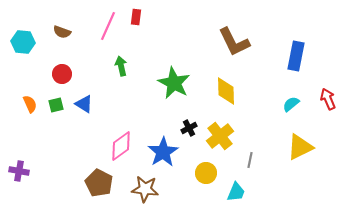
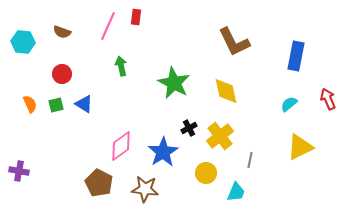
yellow diamond: rotated 12 degrees counterclockwise
cyan semicircle: moved 2 px left
